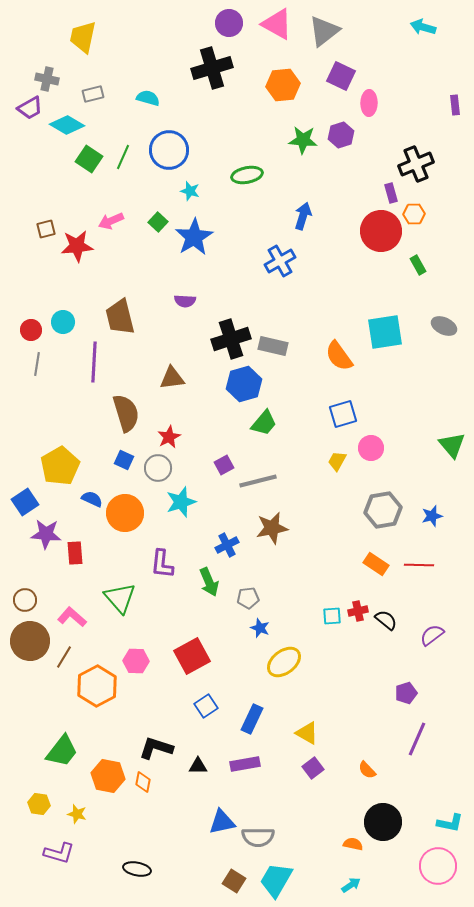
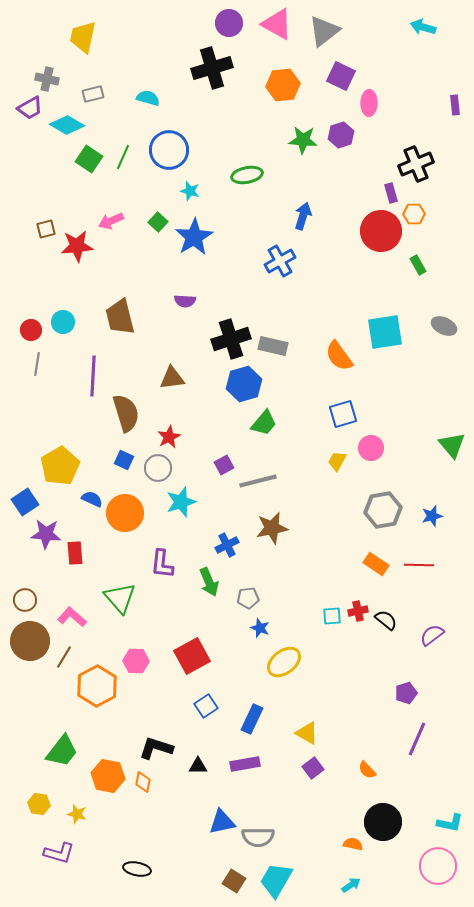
purple line at (94, 362): moved 1 px left, 14 px down
